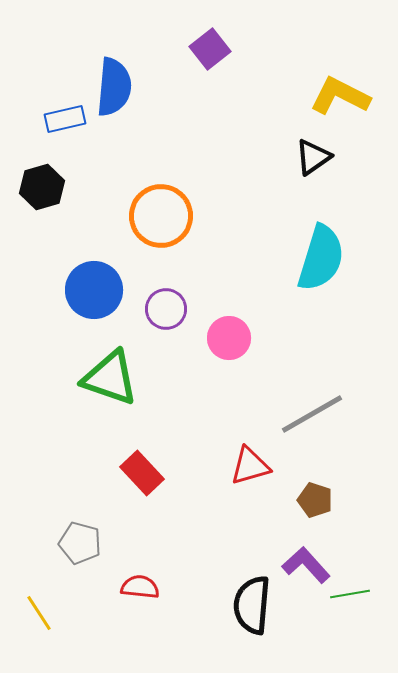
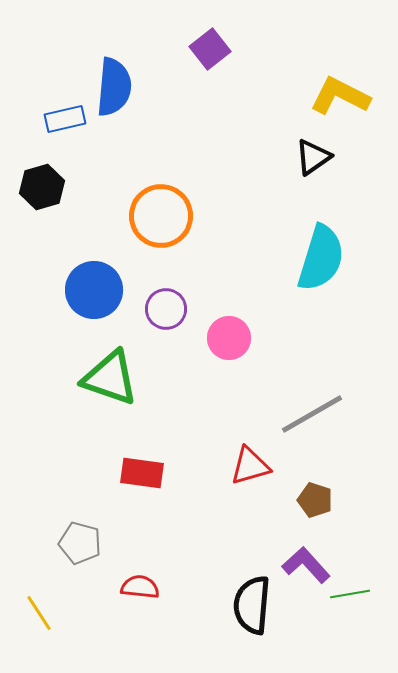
red rectangle: rotated 39 degrees counterclockwise
